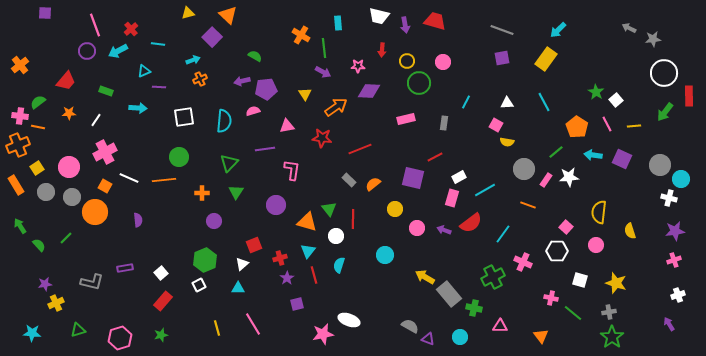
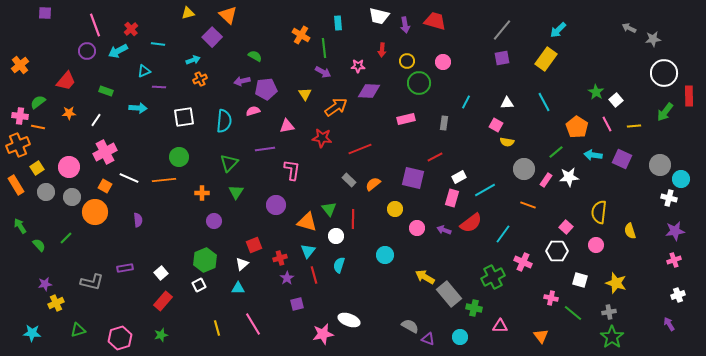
gray line at (502, 30): rotated 70 degrees counterclockwise
